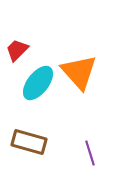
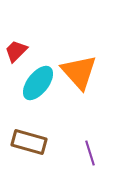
red trapezoid: moved 1 px left, 1 px down
